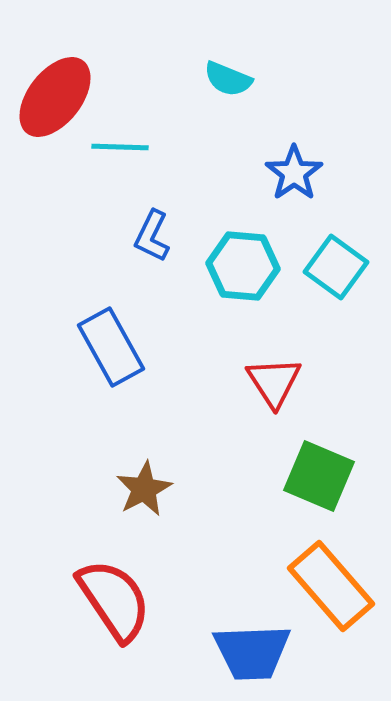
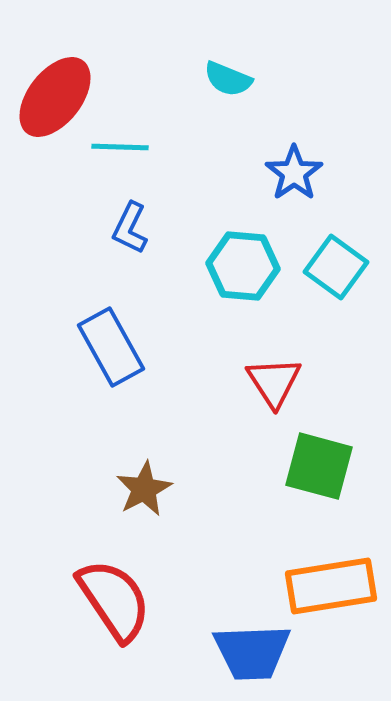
blue L-shape: moved 22 px left, 8 px up
green square: moved 10 px up; rotated 8 degrees counterclockwise
orange rectangle: rotated 58 degrees counterclockwise
